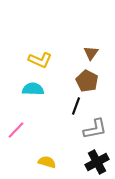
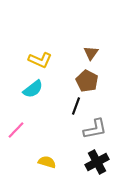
cyan semicircle: rotated 140 degrees clockwise
